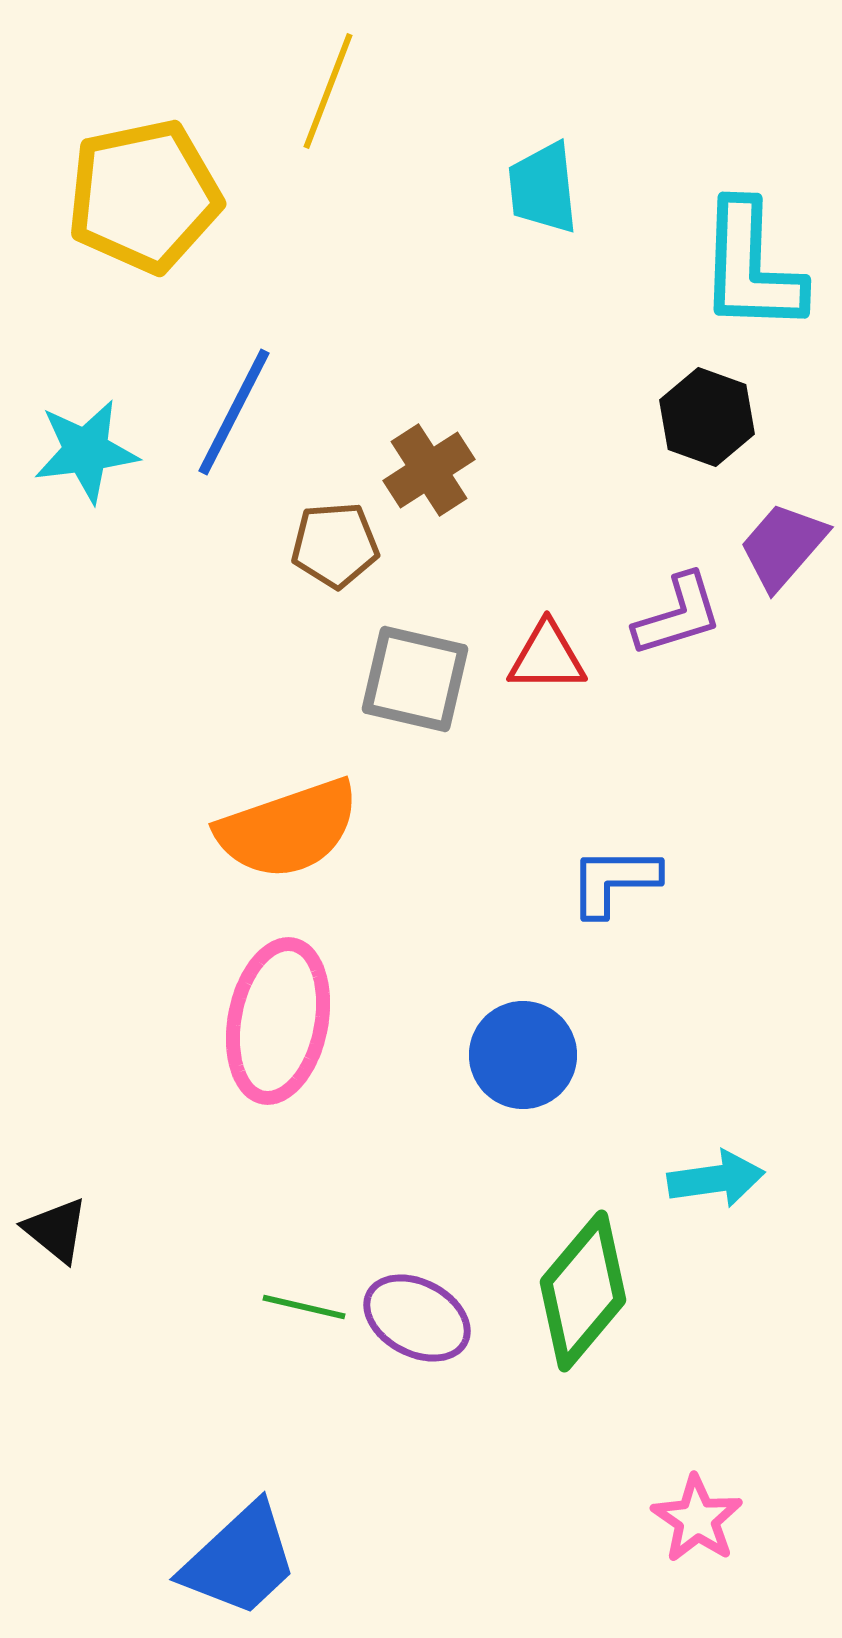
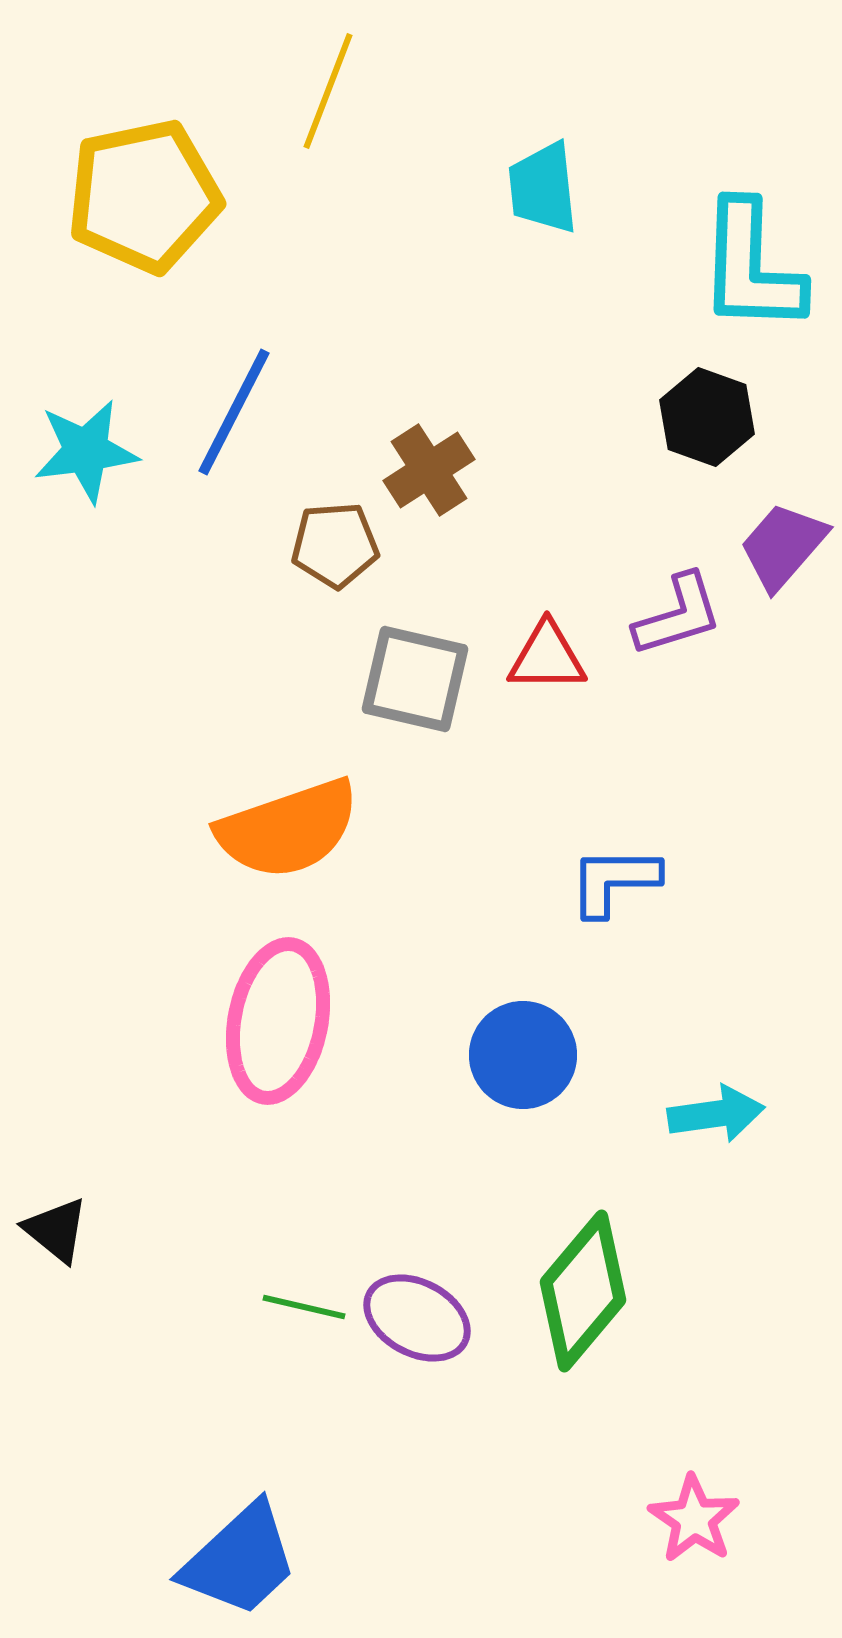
cyan arrow: moved 65 px up
pink star: moved 3 px left
